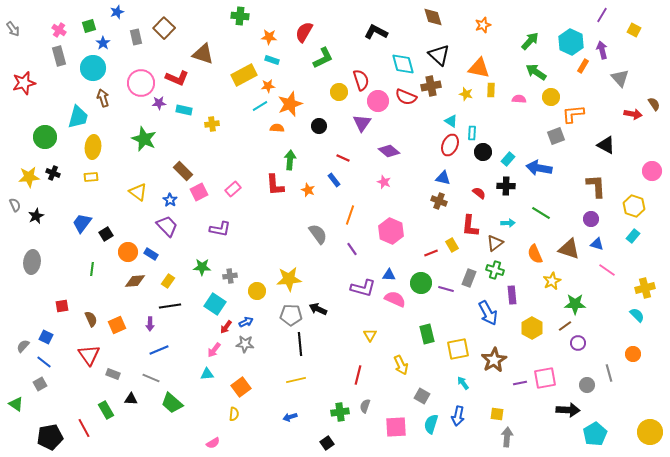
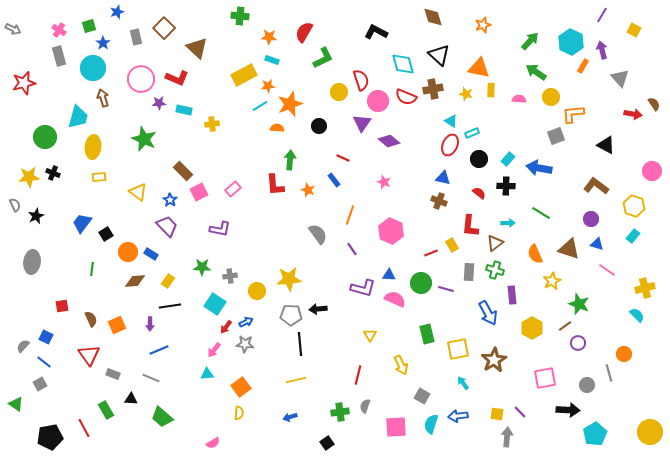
gray arrow at (13, 29): rotated 28 degrees counterclockwise
brown triangle at (203, 54): moved 6 px left, 6 px up; rotated 25 degrees clockwise
pink circle at (141, 83): moved 4 px up
brown cross at (431, 86): moved 2 px right, 3 px down
cyan rectangle at (472, 133): rotated 64 degrees clockwise
purple diamond at (389, 151): moved 10 px up
black circle at (483, 152): moved 4 px left, 7 px down
yellow rectangle at (91, 177): moved 8 px right
brown L-shape at (596, 186): rotated 50 degrees counterclockwise
gray rectangle at (469, 278): moved 6 px up; rotated 18 degrees counterclockwise
green star at (575, 304): moved 4 px right; rotated 20 degrees clockwise
black arrow at (318, 309): rotated 30 degrees counterclockwise
orange circle at (633, 354): moved 9 px left
purple line at (520, 383): moved 29 px down; rotated 56 degrees clockwise
green trapezoid at (172, 403): moved 10 px left, 14 px down
yellow semicircle at (234, 414): moved 5 px right, 1 px up
blue arrow at (458, 416): rotated 72 degrees clockwise
